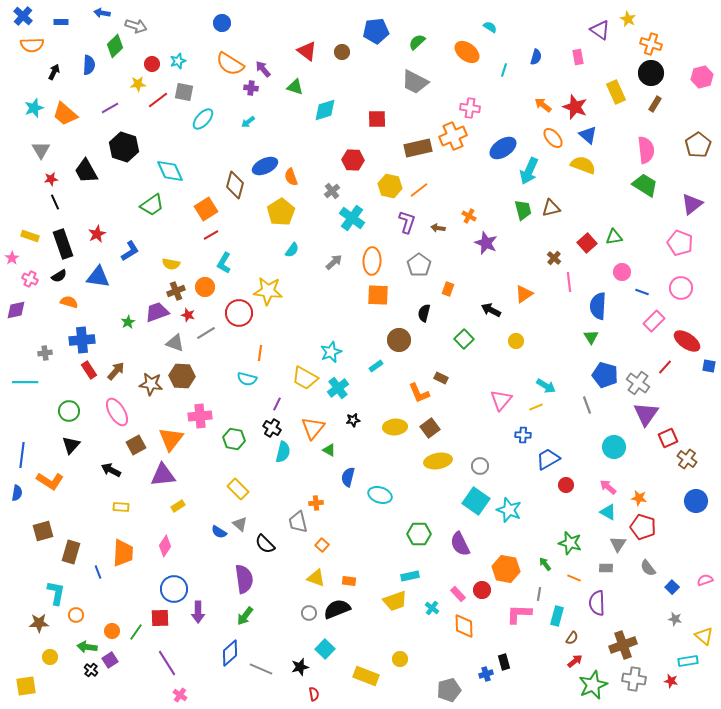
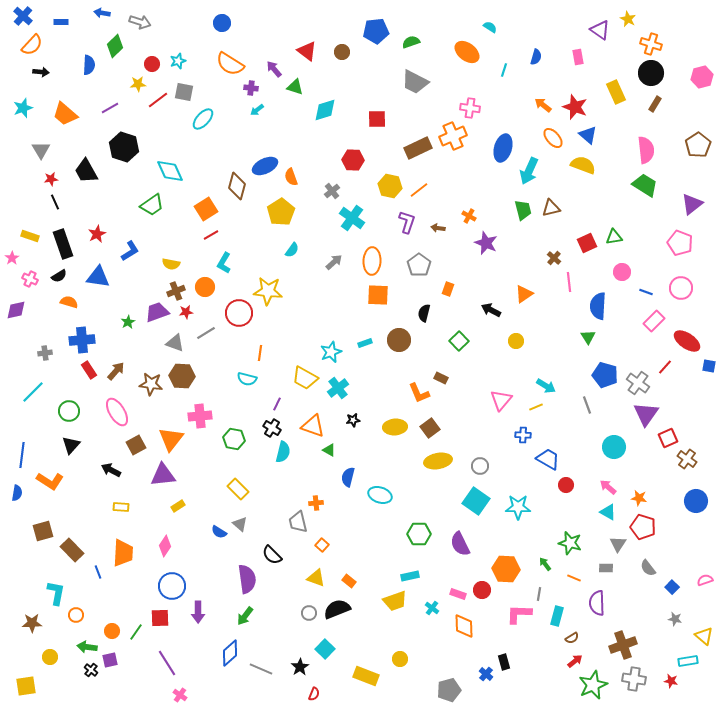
gray arrow at (136, 26): moved 4 px right, 4 px up
green semicircle at (417, 42): moved 6 px left; rotated 24 degrees clockwise
orange semicircle at (32, 45): rotated 45 degrees counterclockwise
purple arrow at (263, 69): moved 11 px right
black arrow at (54, 72): moved 13 px left; rotated 70 degrees clockwise
cyan star at (34, 108): moved 11 px left
cyan arrow at (248, 122): moved 9 px right, 12 px up
brown rectangle at (418, 148): rotated 12 degrees counterclockwise
blue ellipse at (503, 148): rotated 40 degrees counterclockwise
brown diamond at (235, 185): moved 2 px right, 1 px down
red square at (587, 243): rotated 18 degrees clockwise
blue line at (642, 292): moved 4 px right
red star at (188, 315): moved 2 px left, 3 px up; rotated 24 degrees counterclockwise
green triangle at (591, 337): moved 3 px left
green square at (464, 339): moved 5 px left, 2 px down
cyan rectangle at (376, 366): moved 11 px left, 23 px up; rotated 16 degrees clockwise
cyan line at (25, 382): moved 8 px right, 10 px down; rotated 45 degrees counterclockwise
orange triangle at (313, 428): moved 2 px up; rotated 50 degrees counterclockwise
blue trapezoid at (548, 459): rotated 60 degrees clockwise
cyan star at (509, 510): moved 9 px right, 3 px up; rotated 20 degrees counterclockwise
black semicircle at (265, 544): moved 7 px right, 11 px down
brown rectangle at (71, 552): moved 1 px right, 2 px up; rotated 60 degrees counterclockwise
orange hexagon at (506, 569): rotated 8 degrees counterclockwise
purple semicircle at (244, 579): moved 3 px right
orange rectangle at (349, 581): rotated 32 degrees clockwise
blue circle at (174, 589): moved 2 px left, 3 px up
pink rectangle at (458, 594): rotated 28 degrees counterclockwise
brown star at (39, 623): moved 7 px left
brown semicircle at (572, 638): rotated 24 degrees clockwise
purple square at (110, 660): rotated 21 degrees clockwise
black star at (300, 667): rotated 18 degrees counterclockwise
blue cross at (486, 674): rotated 32 degrees counterclockwise
red semicircle at (314, 694): rotated 32 degrees clockwise
